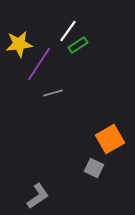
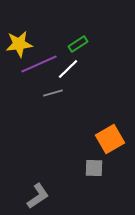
white line: moved 38 px down; rotated 10 degrees clockwise
green rectangle: moved 1 px up
purple line: rotated 33 degrees clockwise
gray square: rotated 24 degrees counterclockwise
